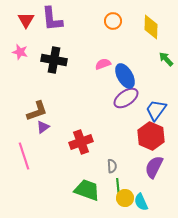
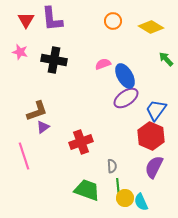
yellow diamond: rotated 60 degrees counterclockwise
